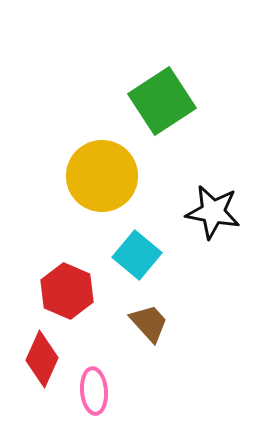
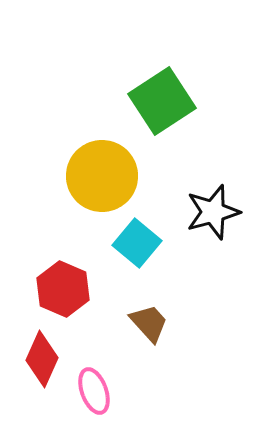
black star: rotated 26 degrees counterclockwise
cyan square: moved 12 px up
red hexagon: moved 4 px left, 2 px up
pink ellipse: rotated 15 degrees counterclockwise
